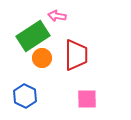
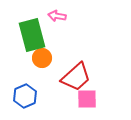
green rectangle: moved 1 px left, 1 px up; rotated 72 degrees counterclockwise
red trapezoid: moved 22 px down; rotated 48 degrees clockwise
blue hexagon: rotated 10 degrees clockwise
